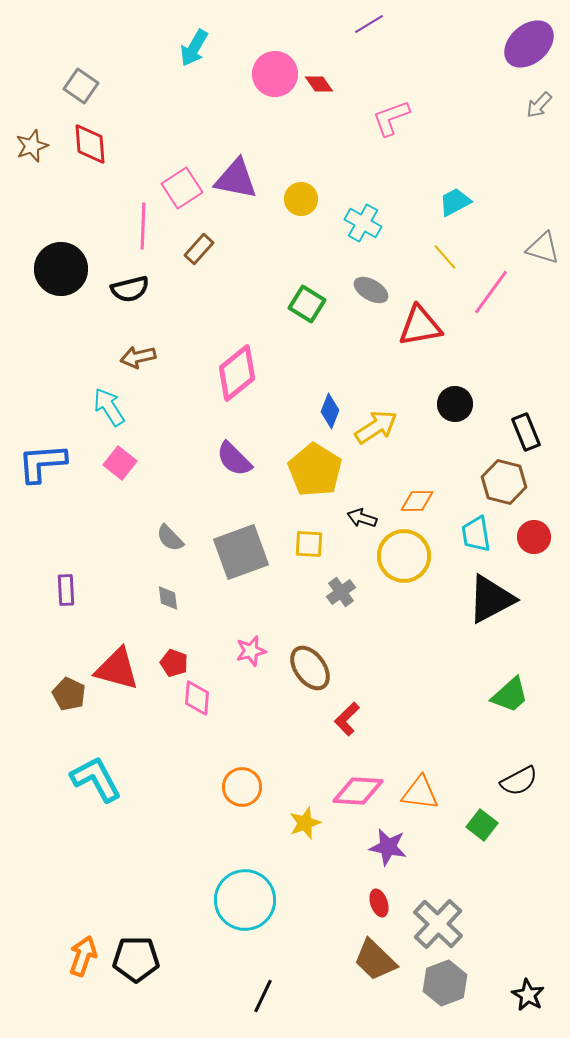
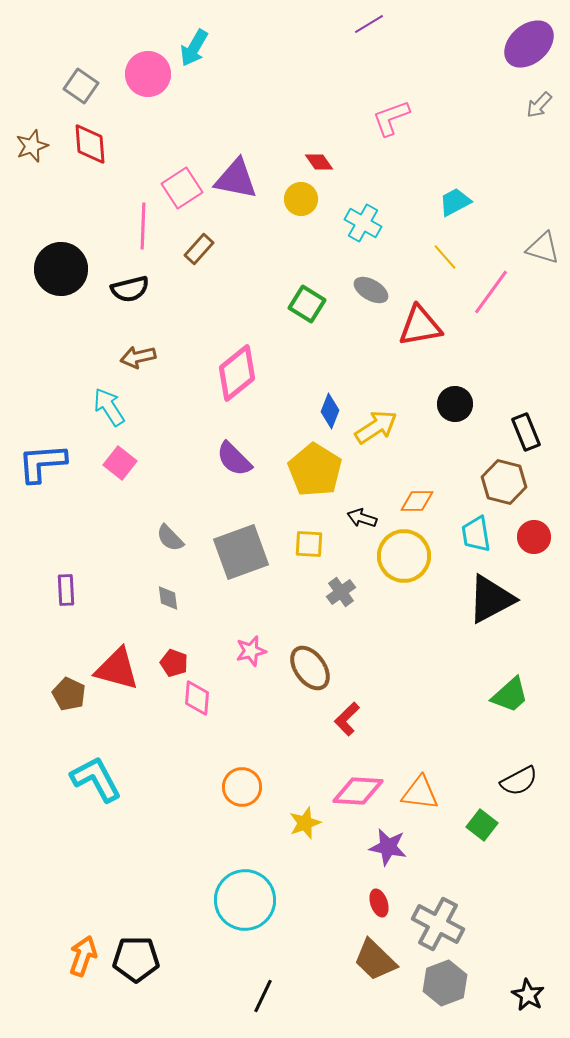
pink circle at (275, 74): moved 127 px left
red diamond at (319, 84): moved 78 px down
gray cross at (438, 924): rotated 15 degrees counterclockwise
